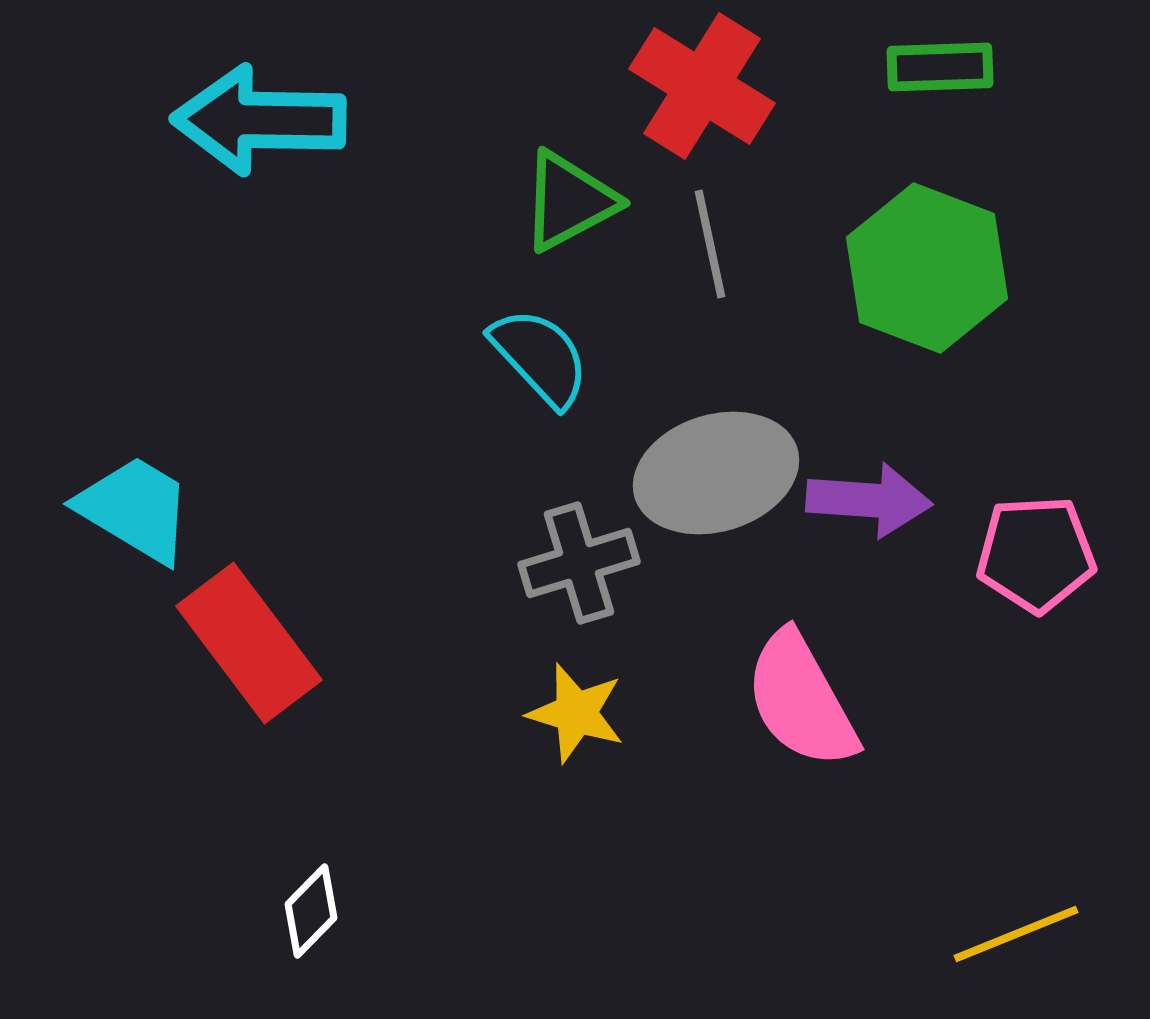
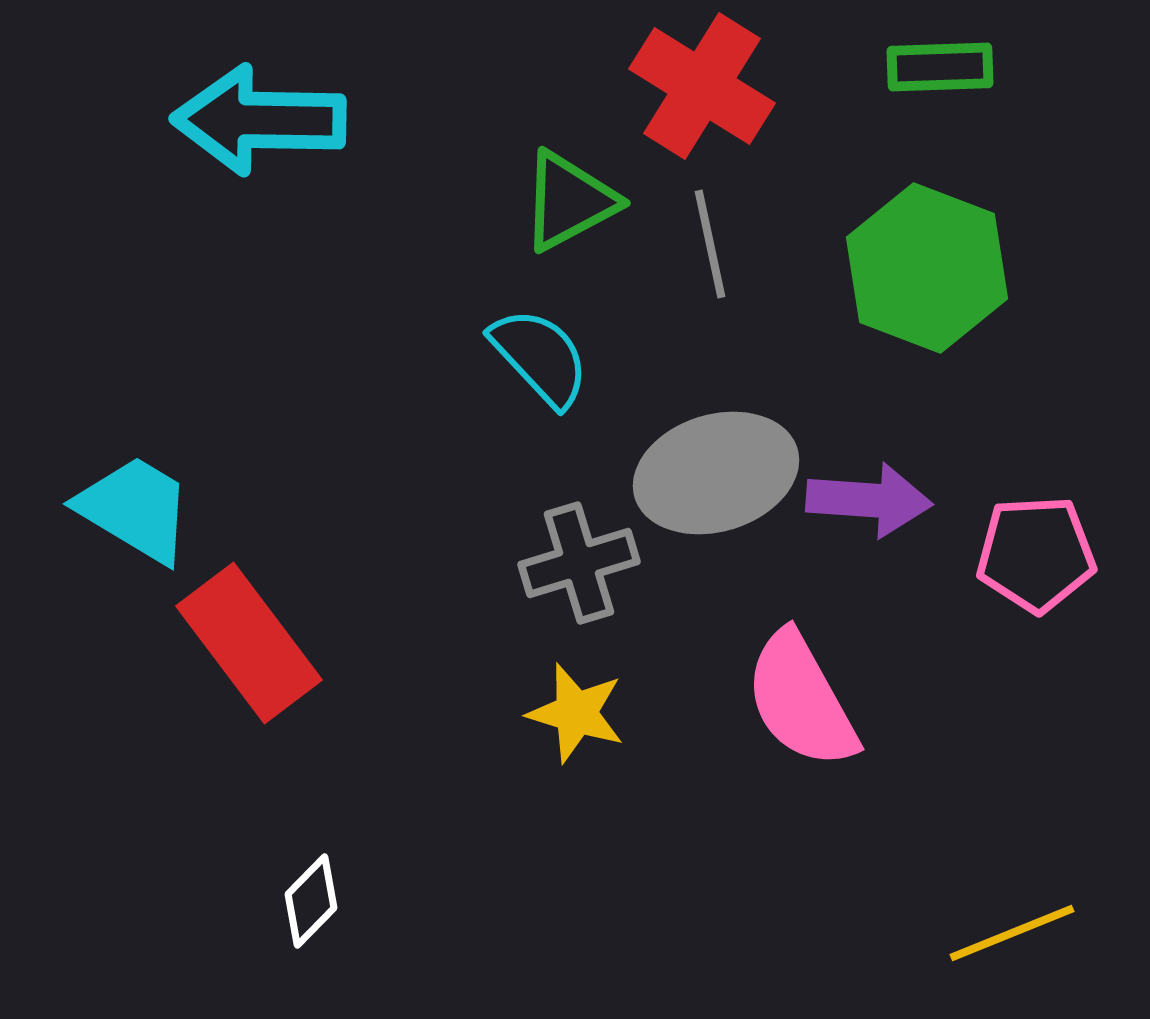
white diamond: moved 10 px up
yellow line: moved 4 px left, 1 px up
